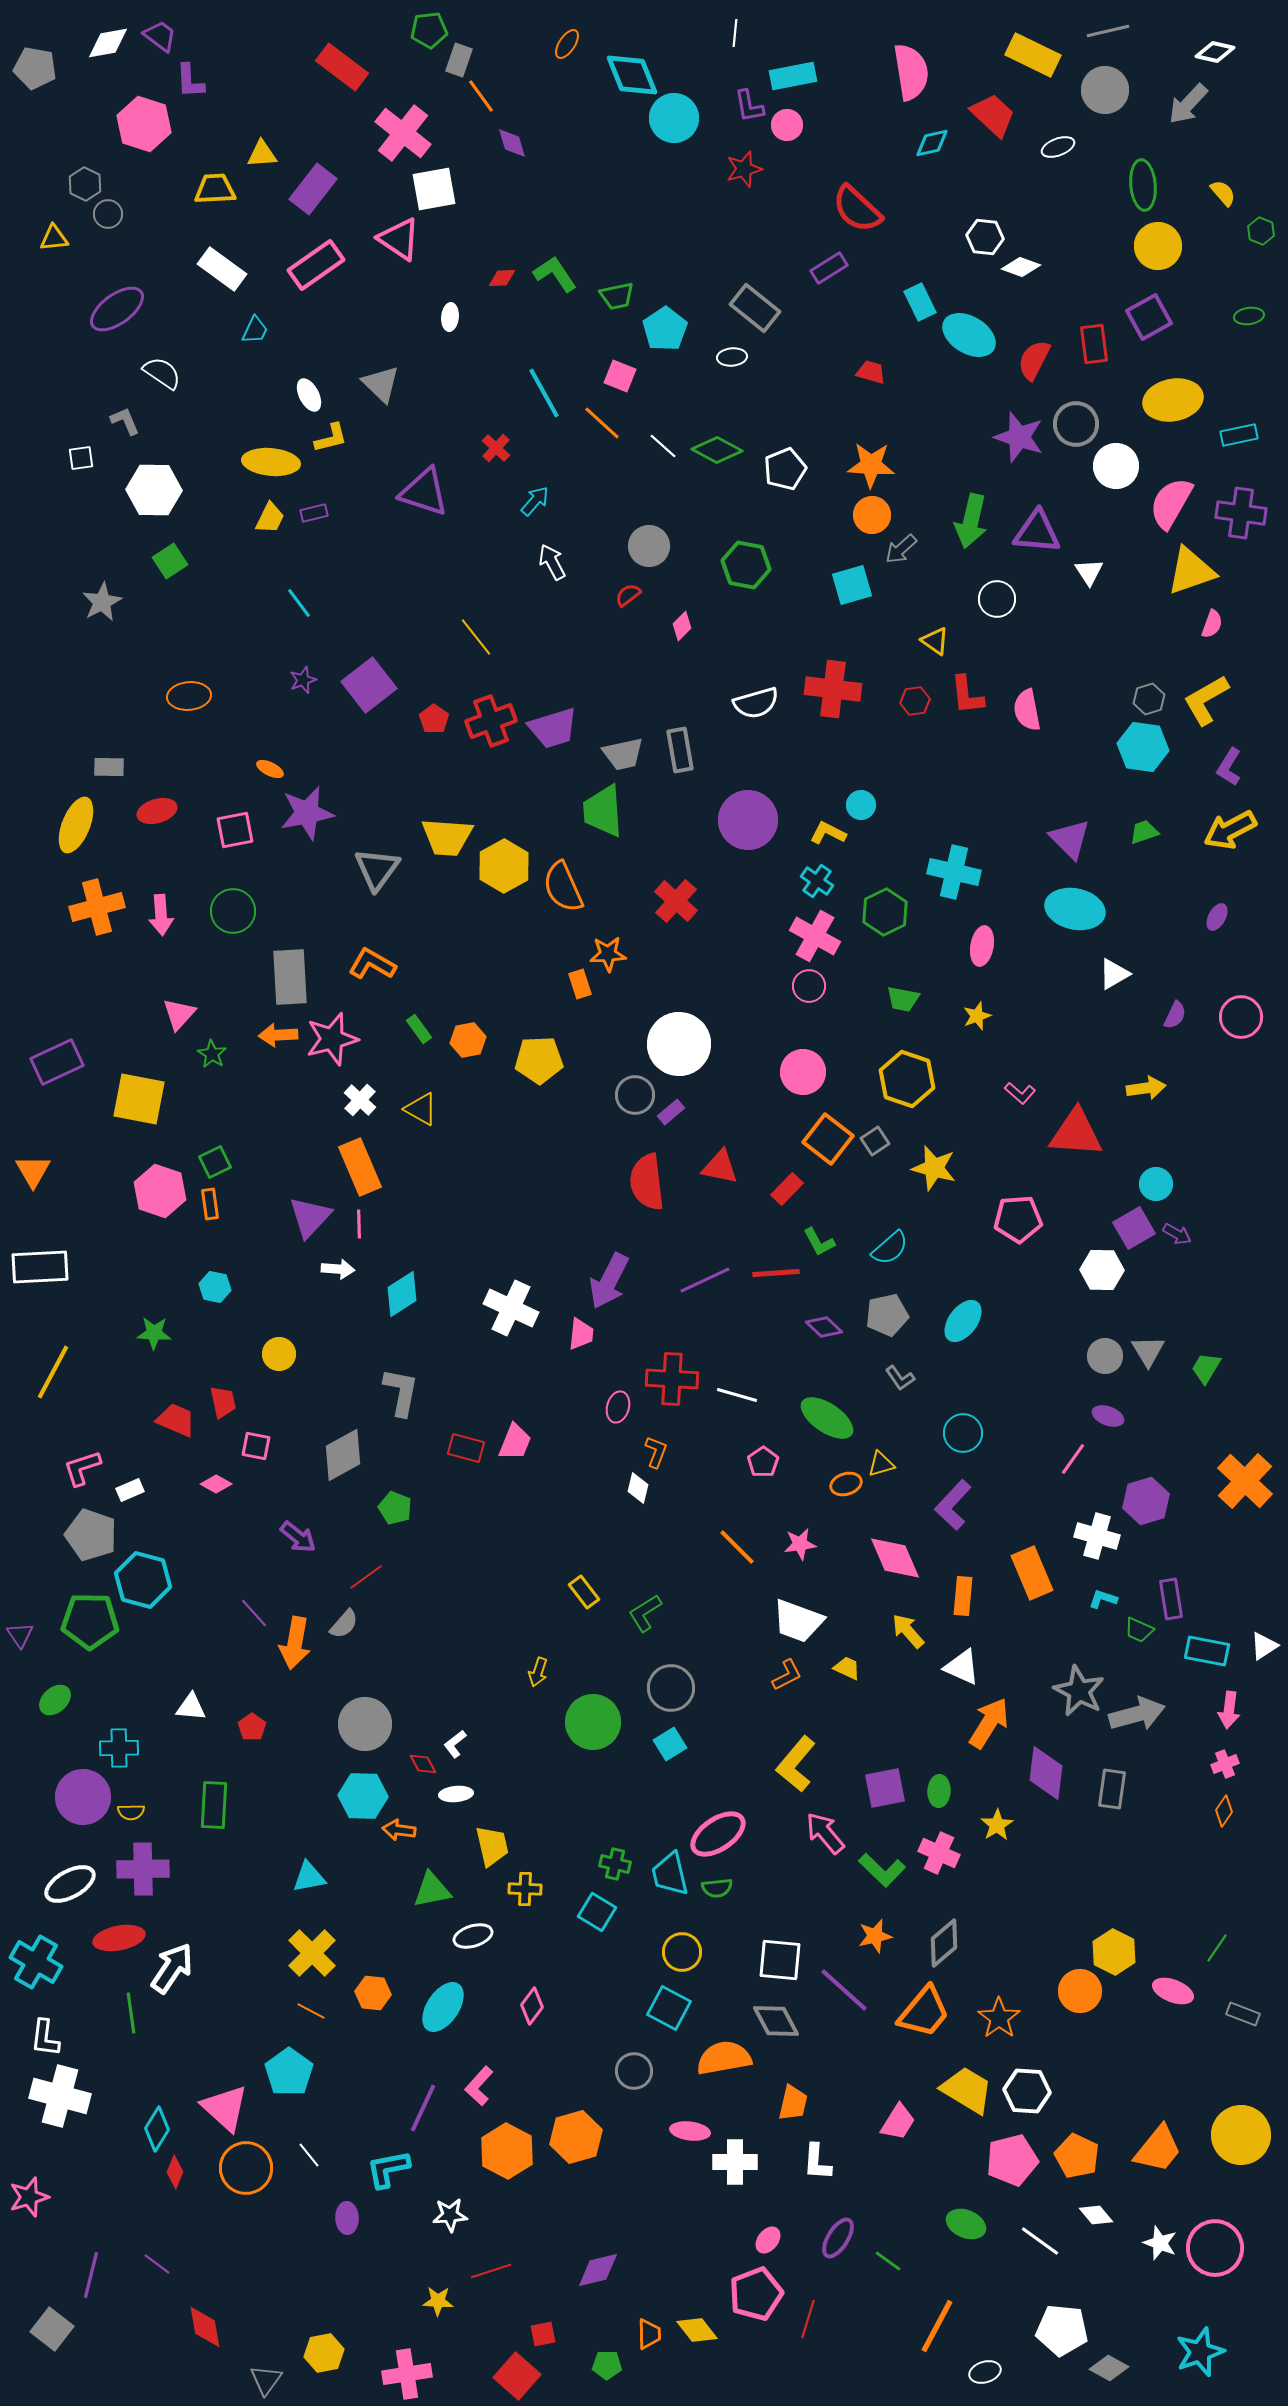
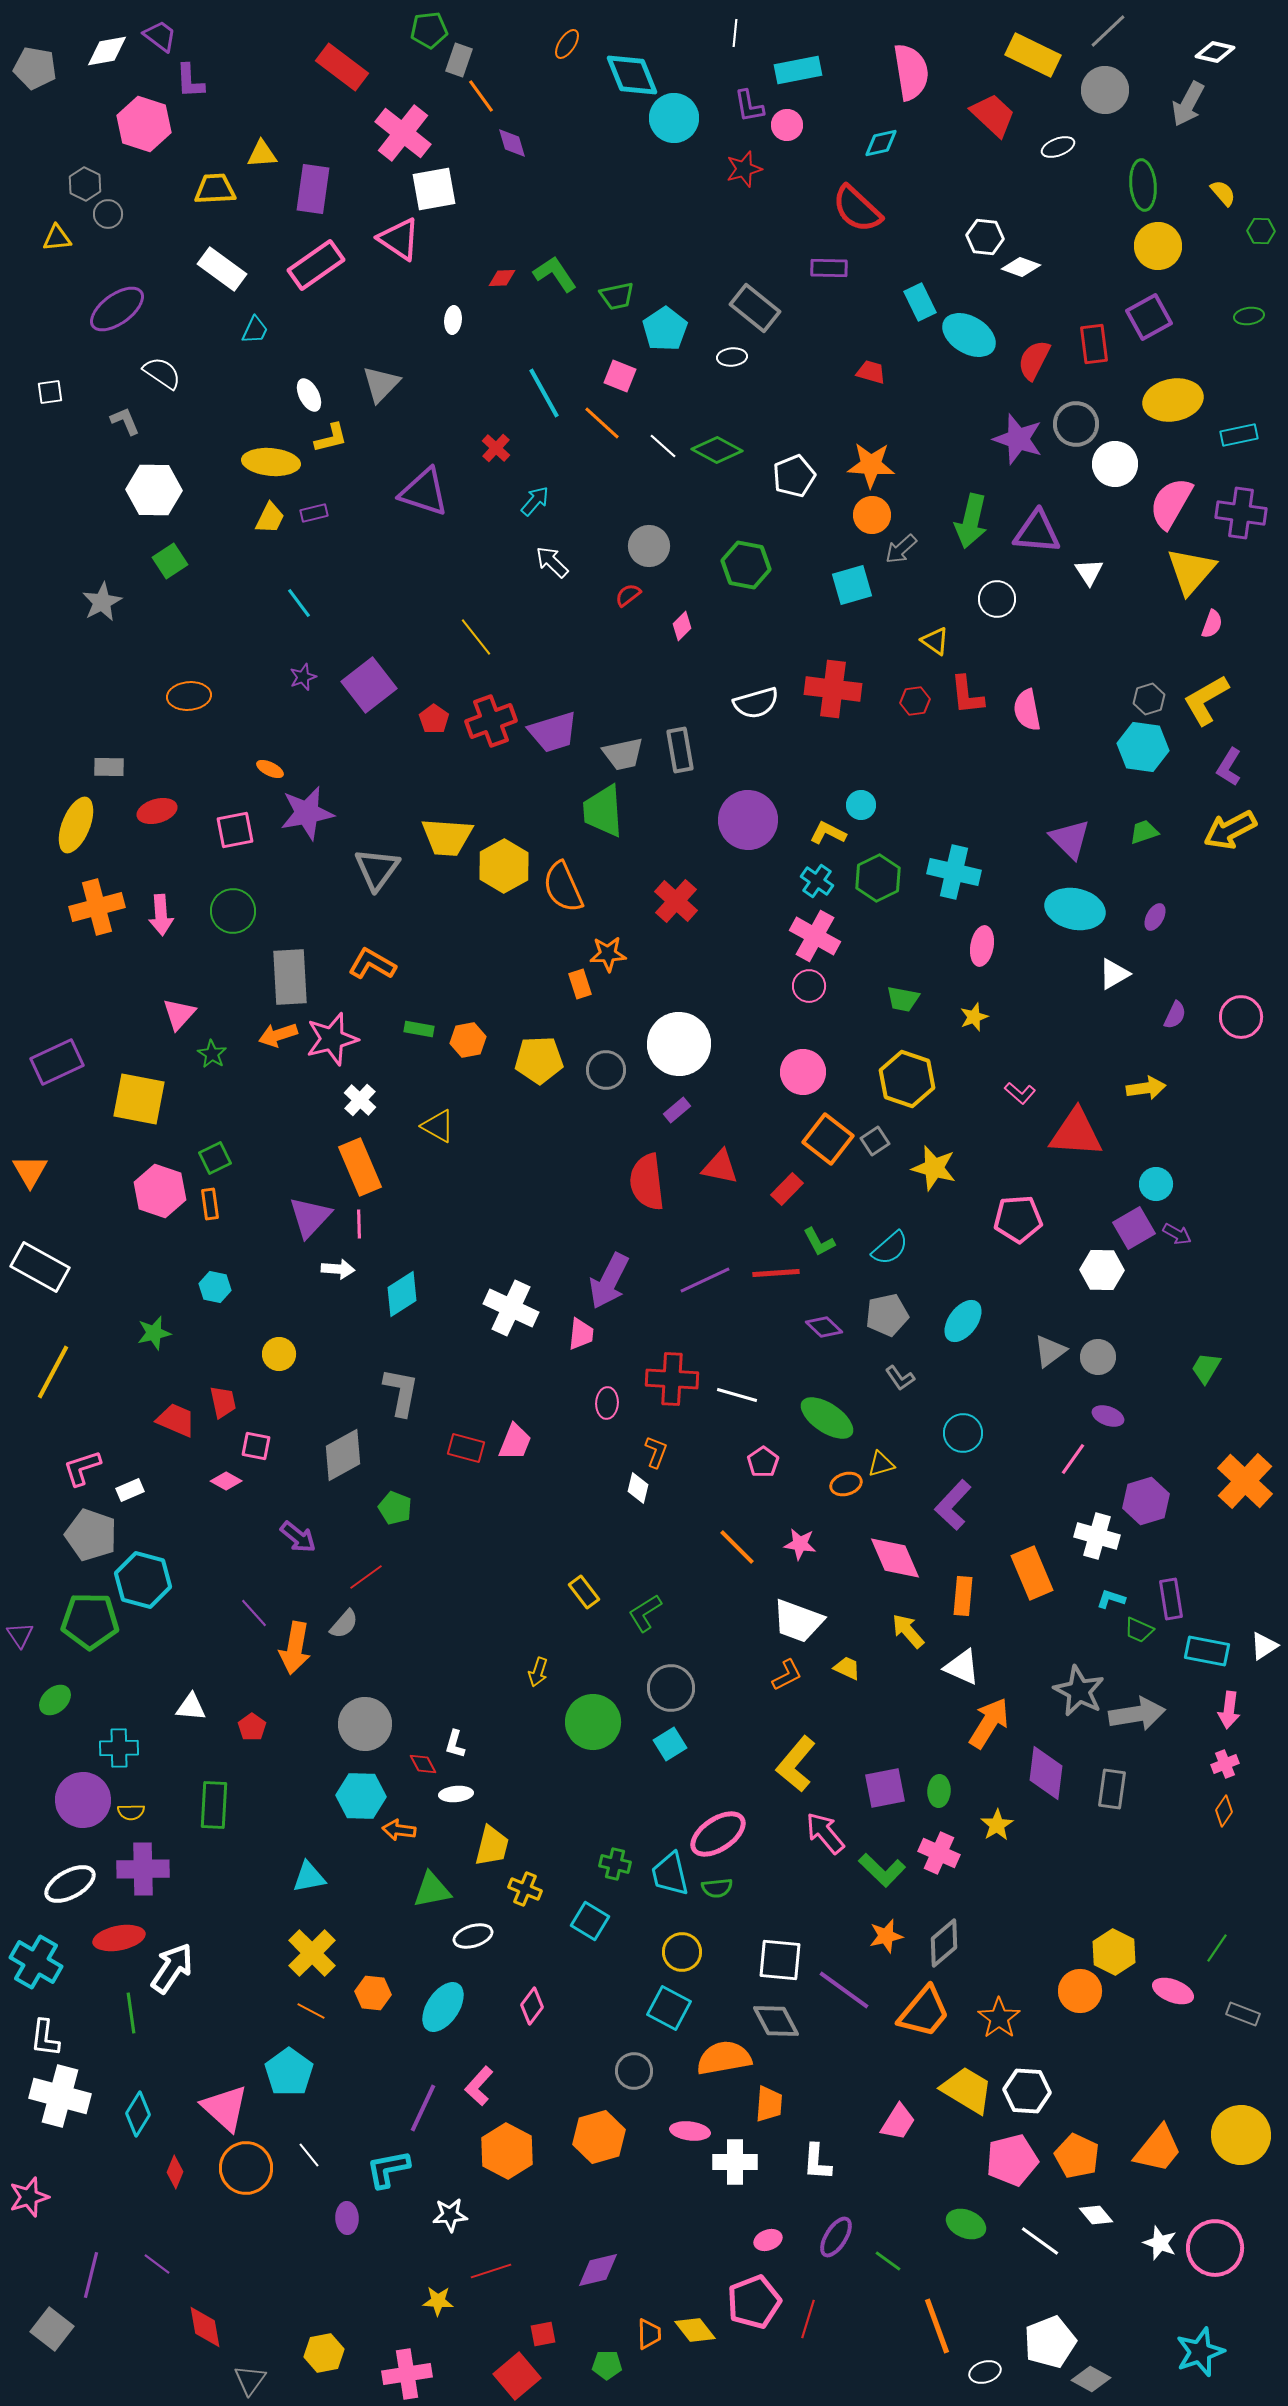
gray line at (1108, 31): rotated 30 degrees counterclockwise
white diamond at (108, 43): moved 1 px left, 8 px down
cyan rectangle at (793, 76): moved 5 px right, 6 px up
gray arrow at (1188, 104): rotated 15 degrees counterclockwise
cyan diamond at (932, 143): moved 51 px left
purple rectangle at (313, 189): rotated 30 degrees counterclockwise
green hexagon at (1261, 231): rotated 20 degrees counterclockwise
yellow triangle at (54, 238): moved 3 px right
purple rectangle at (829, 268): rotated 33 degrees clockwise
white ellipse at (450, 317): moved 3 px right, 3 px down
gray triangle at (381, 384): rotated 30 degrees clockwise
purple star at (1019, 437): moved 1 px left, 2 px down
white square at (81, 458): moved 31 px left, 66 px up
white circle at (1116, 466): moved 1 px left, 2 px up
white pentagon at (785, 469): moved 9 px right, 7 px down
white arrow at (552, 562): rotated 18 degrees counterclockwise
yellow triangle at (1191, 571): rotated 30 degrees counterclockwise
purple star at (303, 680): moved 3 px up
purple trapezoid at (553, 728): moved 4 px down
green hexagon at (885, 912): moved 7 px left, 34 px up
purple ellipse at (1217, 917): moved 62 px left
yellow star at (977, 1016): moved 3 px left, 1 px down
green rectangle at (419, 1029): rotated 44 degrees counterclockwise
orange arrow at (278, 1035): rotated 15 degrees counterclockwise
gray circle at (635, 1095): moved 29 px left, 25 px up
yellow triangle at (421, 1109): moved 17 px right, 17 px down
purple rectangle at (671, 1112): moved 6 px right, 2 px up
green square at (215, 1162): moved 4 px up
orange triangle at (33, 1171): moved 3 px left
white rectangle at (40, 1267): rotated 32 degrees clockwise
green star at (154, 1333): rotated 16 degrees counterclockwise
gray triangle at (1148, 1351): moved 98 px left; rotated 24 degrees clockwise
gray circle at (1105, 1356): moved 7 px left, 1 px down
pink ellipse at (618, 1407): moved 11 px left, 4 px up; rotated 12 degrees counterclockwise
pink diamond at (216, 1484): moved 10 px right, 3 px up
pink star at (800, 1544): rotated 16 degrees clockwise
cyan L-shape at (1103, 1599): moved 8 px right
orange arrow at (295, 1643): moved 5 px down
gray arrow at (1137, 1714): rotated 6 degrees clockwise
white L-shape at (455, 1744): rotated 36 degrees counterclockwise
cyan hexagon at (363, 1796): moved 2 px left
purple circle at (83, 1797): moved 3 px down
yellow trapezoid at (492, 1846): rotated 27 degrees clockwise
yellow cross at (525, 1889): rotated 20 degrees clockwise
cyan square at (597, 1912): moved 7 px left, 9 px down
orange star at (875, 1936): moved 11 px right
purple line at (844, 1990): rotated 6 degrees counterclockwise
orange trapezoid at (793, 2103): moved 24 px left, 1 px down; rotated 9 degrees counterclockwise
cyan diamond at (157, 2129): moved 19 px left, 15 px up
orange hexagon at (576, 2137): moved 23 px right
purple ellipse at (838, 2238): moved 2 px left, 1 px up
pink ellipse at (768, 2240): rotated 32 degrees clockwise
pink pentagon at (756, 2294): moved 2 px left, 8 px down
orange line at (937, 2326): rotated 48 degrees counterclockwise
yellow diamond at (697, 2330): moved 2 px left
white pentagon at (1062, 2330): moved 12 px left, 12 px down; rotated 27 degrees counterclockwise
gray diamond at (1109, 2368): moved 18 px left, 11 px down
red square at (517, 2376): rotated 9 degrees clockwise
gray triangle at (266, 2380): moved 16 px left
